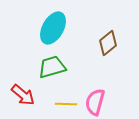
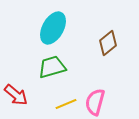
red arrow: moved 7 px left
yellow line: rotated 25 degrees counterclockwise
